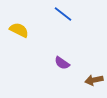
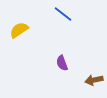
yellow semicircle: rotated 60 degrees counterclockwise
purple semicircle: rotated 35 degrees clockwise
